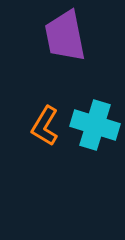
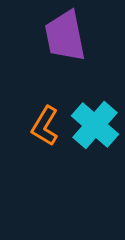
cyan cross: rotated 24 degrees clockwise
